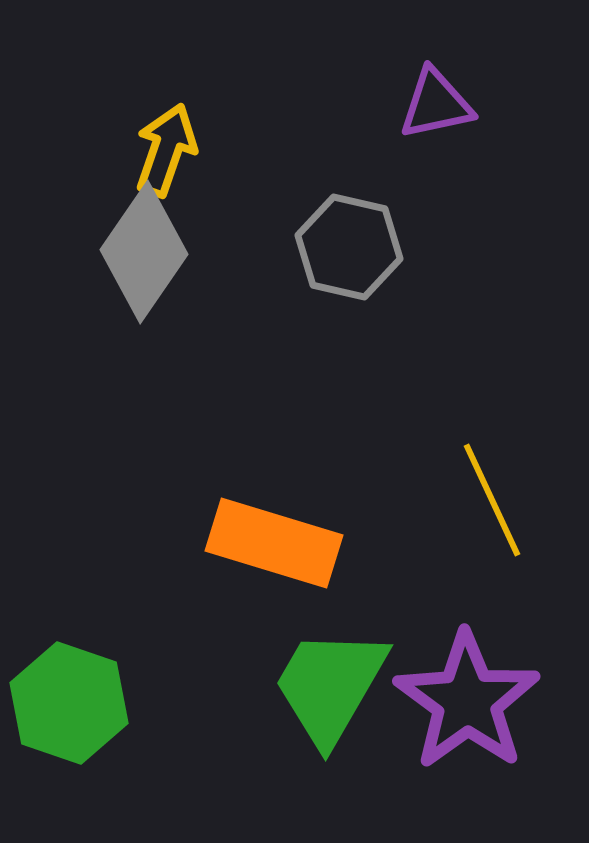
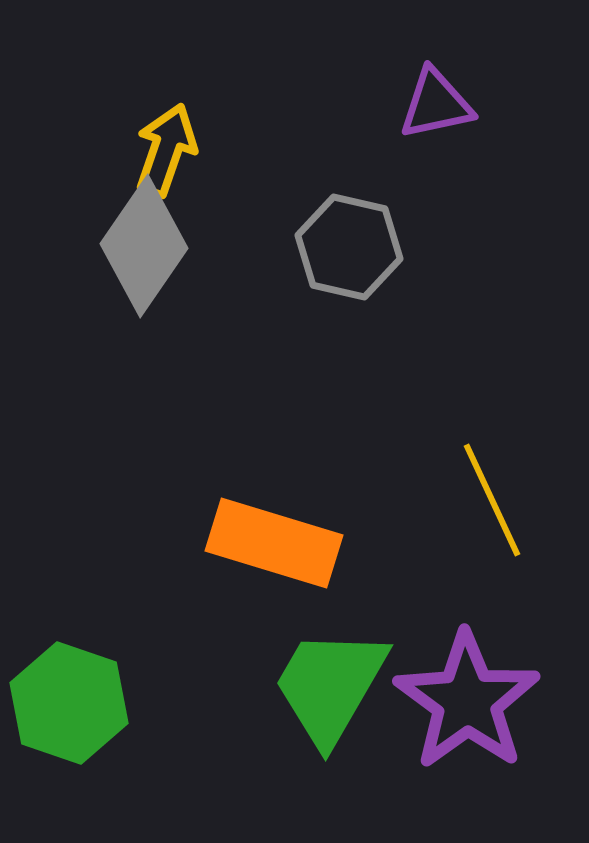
gray diamond: moved 6 px up
